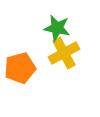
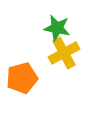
orange pentagon: moved 2 px right, 10 px down
